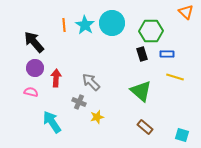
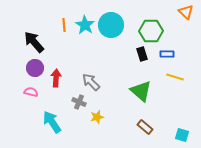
cyan circle: moved 1 px left, 2 px down
